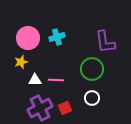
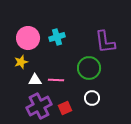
green circle: moved 3 px left, 1 px up
purple cross: moved 1 px left, 2 px up
